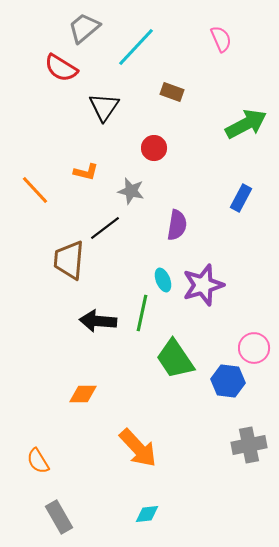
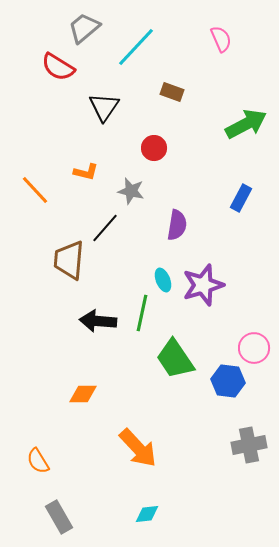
red semicircle: moved 3 px left, 1 px up
black line: rotated 12 degrees counterclockwise
